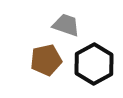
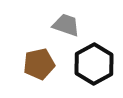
brown pentagon: moved 7 px left, 4 px down
